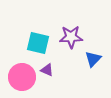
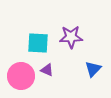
cyan square: rotated 10 degrees counterclockwise
blue triangle: moved 10 px down
pink circle: moved 1 px left, 1 px up
